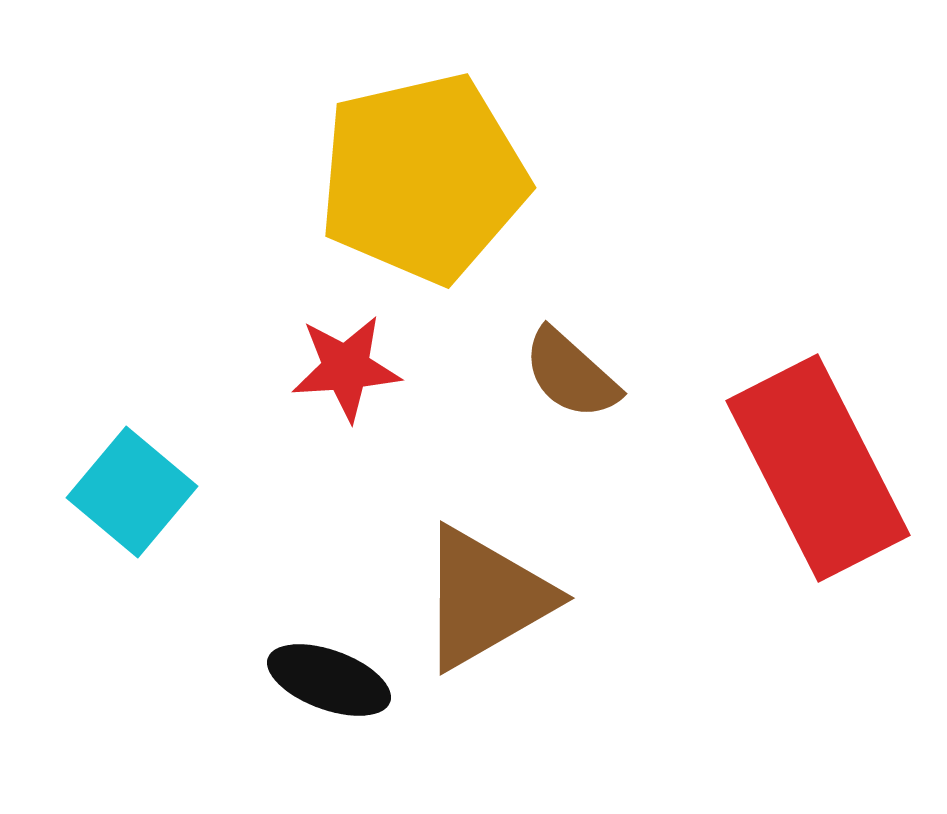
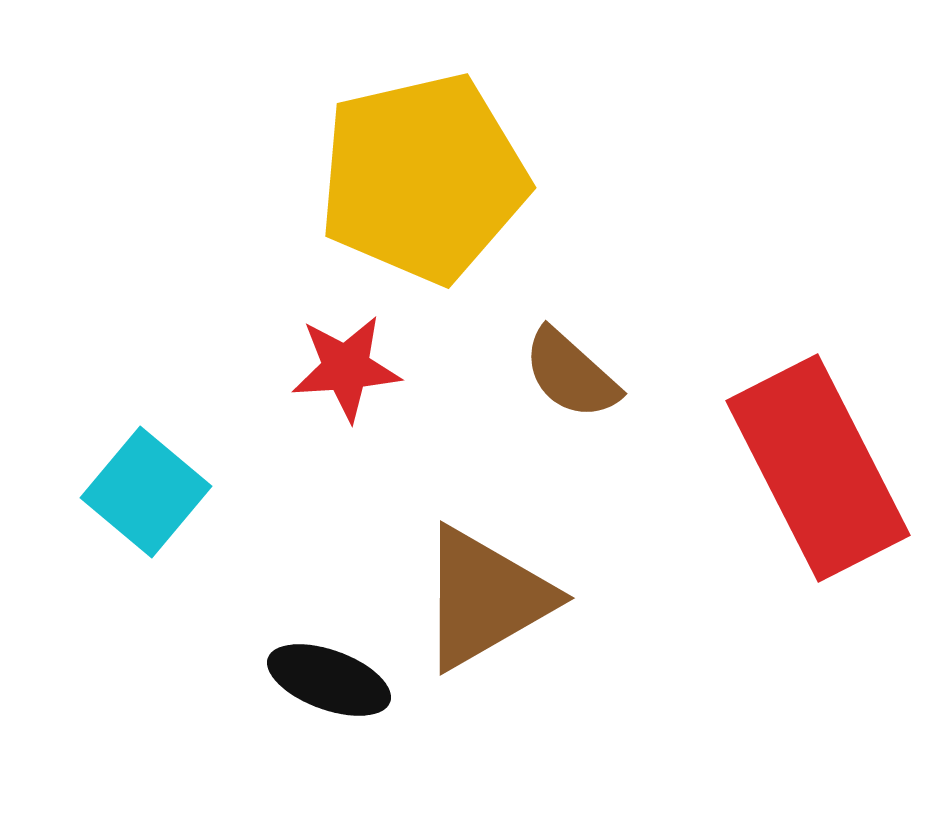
cyan square: moved 14 px right
